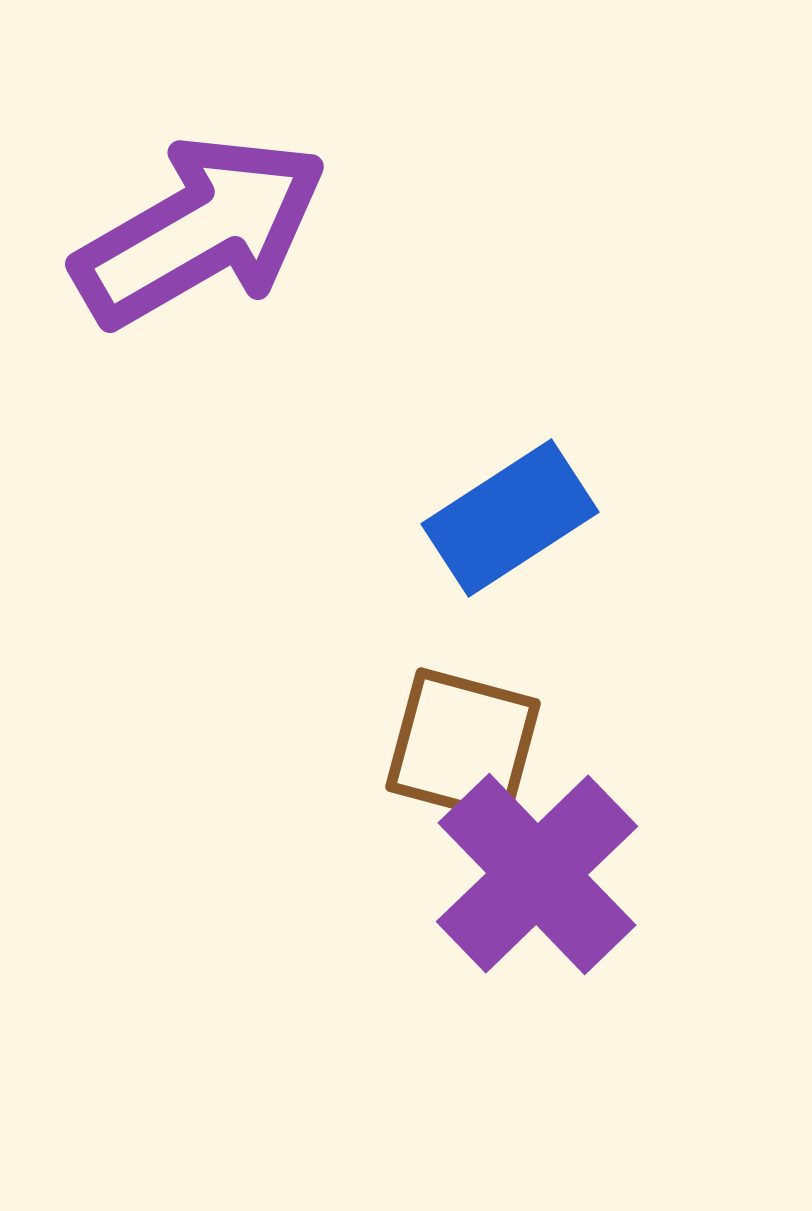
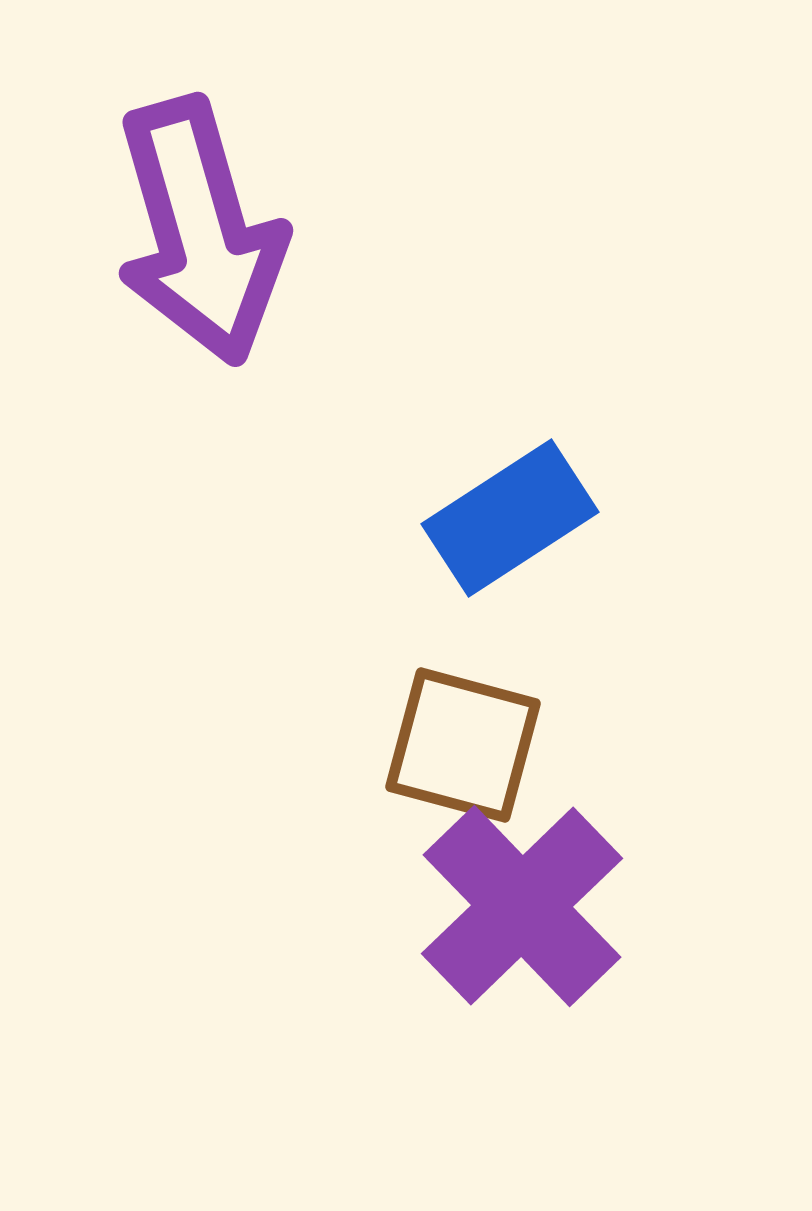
purple arrow: rotated 104 degrees clockwise
purple cross: moved 15 px left, 32 px down
